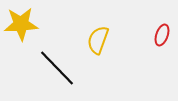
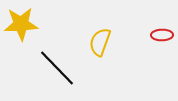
red ellipse: rotated 70 degrees clockwise
yellow semicircle: moved 2 px right, 2 px down
